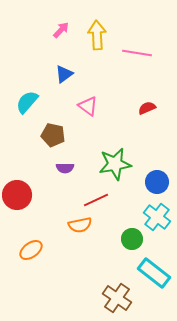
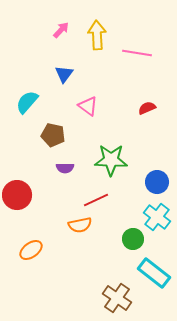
blue triangle: rotated 18 degrees counterclockwise
green star: moved 4 px left, 4 px up; rotated 12 degrees clockwise
green circle: moved 1 px right
